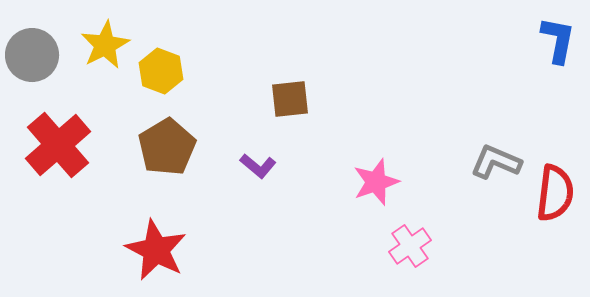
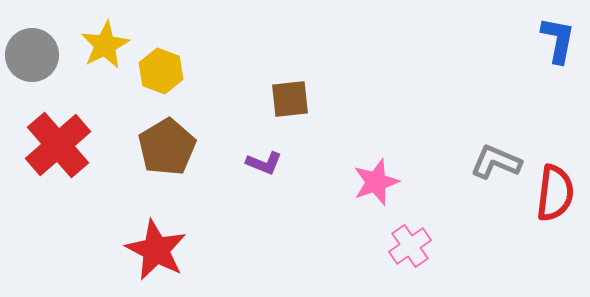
purple L-shape: moved 6 px right, 3 px up; rotated 18 degrees counterclockwise
